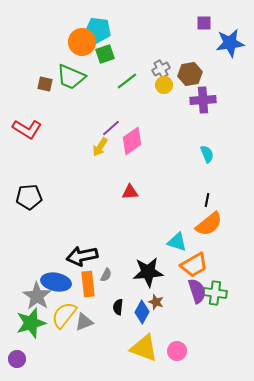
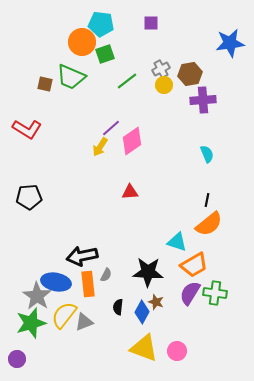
purple square: moved 53 px left
cyan pentagon: moved 3 px right, 6 px up
black star: rotated 8 degrees clockwise
purple semicircle: moved 7 px left, 2 px down; rotated 130 degrees counterclockwise
